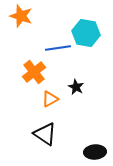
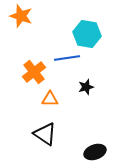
cyan hexagon: moved 1 px right, 1 px down
blue line: moved 9 px right, 10 px down
black star: moved 10 px right; rotated 28 degrees clockwise
orange triangle: rotated 30 degrees clockwise
black ellipse: rotated 15 degrees counterclockwise
